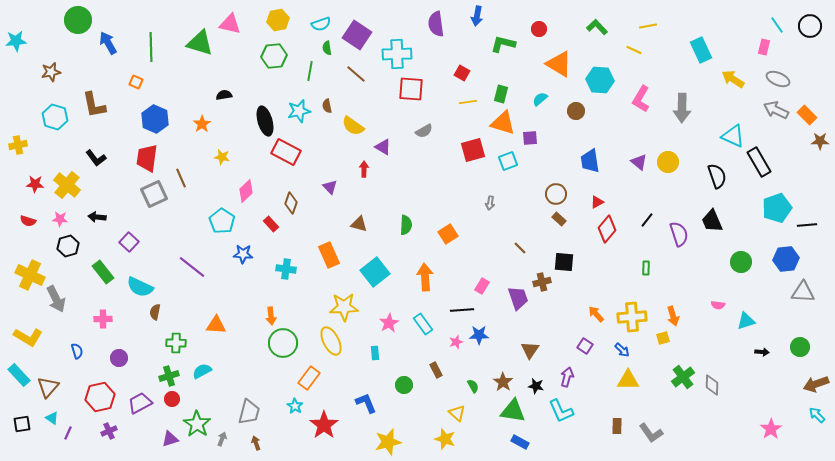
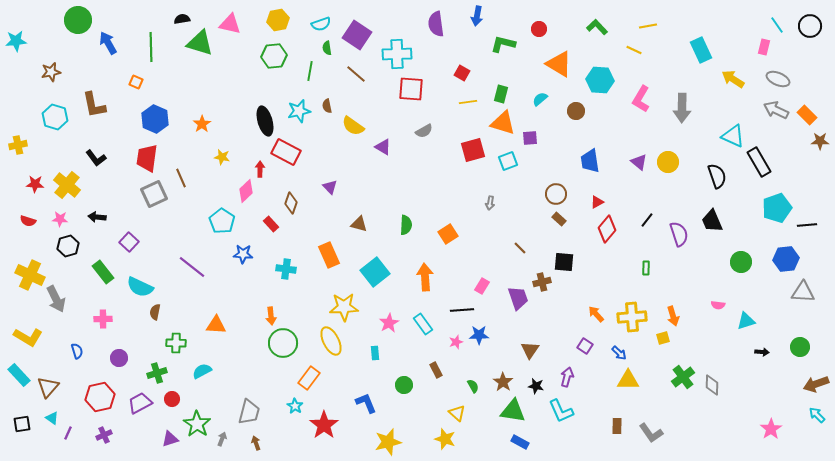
black semicircle at (224, 95): moved 42 px left, 76 px up
red arrow at (364, 169): moved 104 px left
blue arrow at (622, 350): moved 3 px left, 3 px down
green cross at (169, 376): moved 12 px left, 3 px up
purple cross at (109, 431): moved 5 px left, 4 px down
